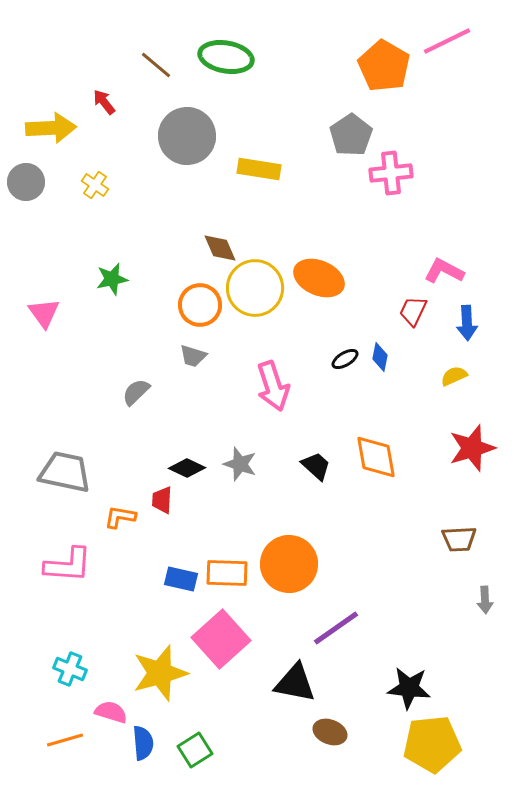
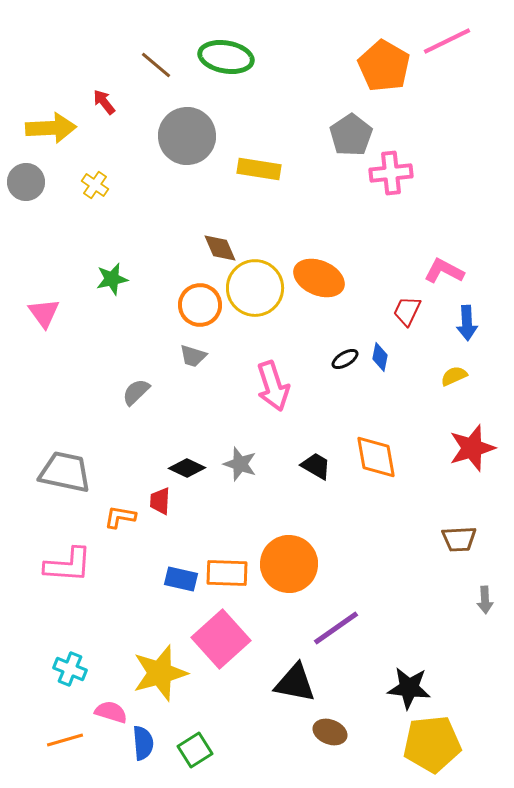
red trapezoid at (413, 311): moved 6 px left
black trapezoid at (316, 466): rotated 12 degrees counterclockwise
red trapezoid at (162, 500): moved 2 px left, 1 px down
